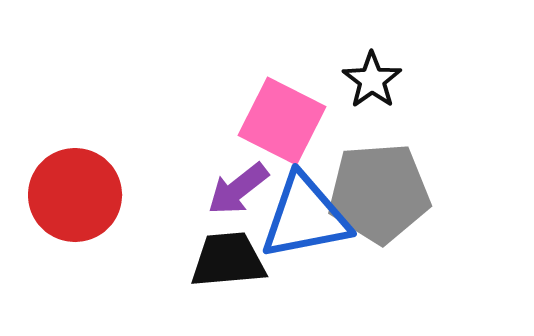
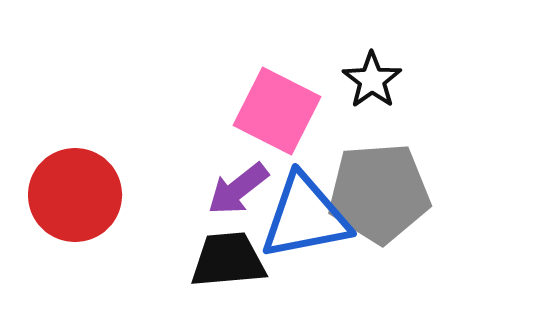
pink square: moved 5 px left, 10 px up
